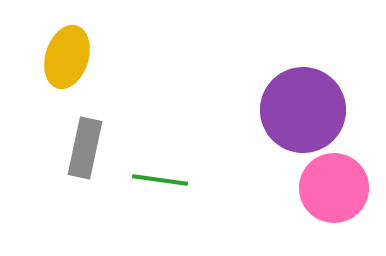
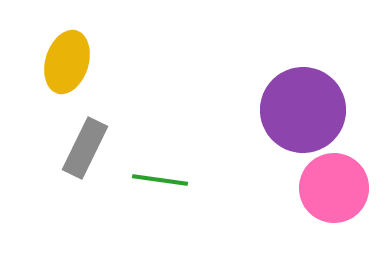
yellow ellipse: moved 5 px down
gray rectangle: rotated 14 degrees clockwise
